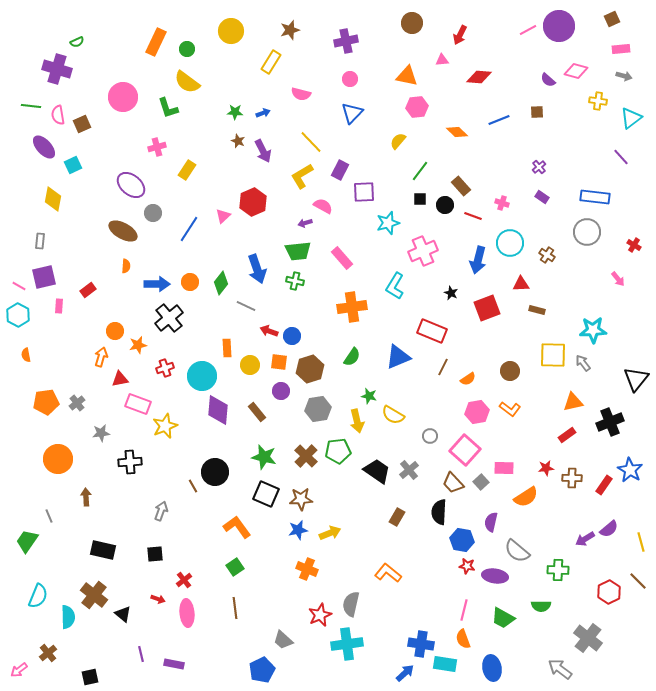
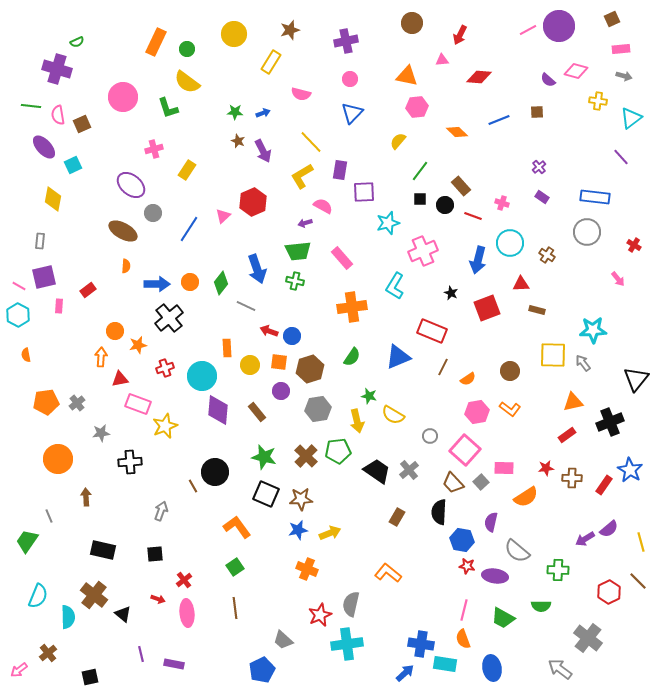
yellow circle at (231, 31): moved 3 px right, 3 px down
pink cross at (157, 147): moved 3 px left, 2 px down
purple rectangle at (340, 170): rotated 18 degrees counterclockwise
orange arrow at (101, 357): rotated 12 degrees counterclockwise
